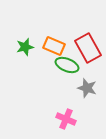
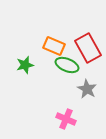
green star: moved 18 px down
gray star: moved 1 px down; rotated 12 degrees clockwise
